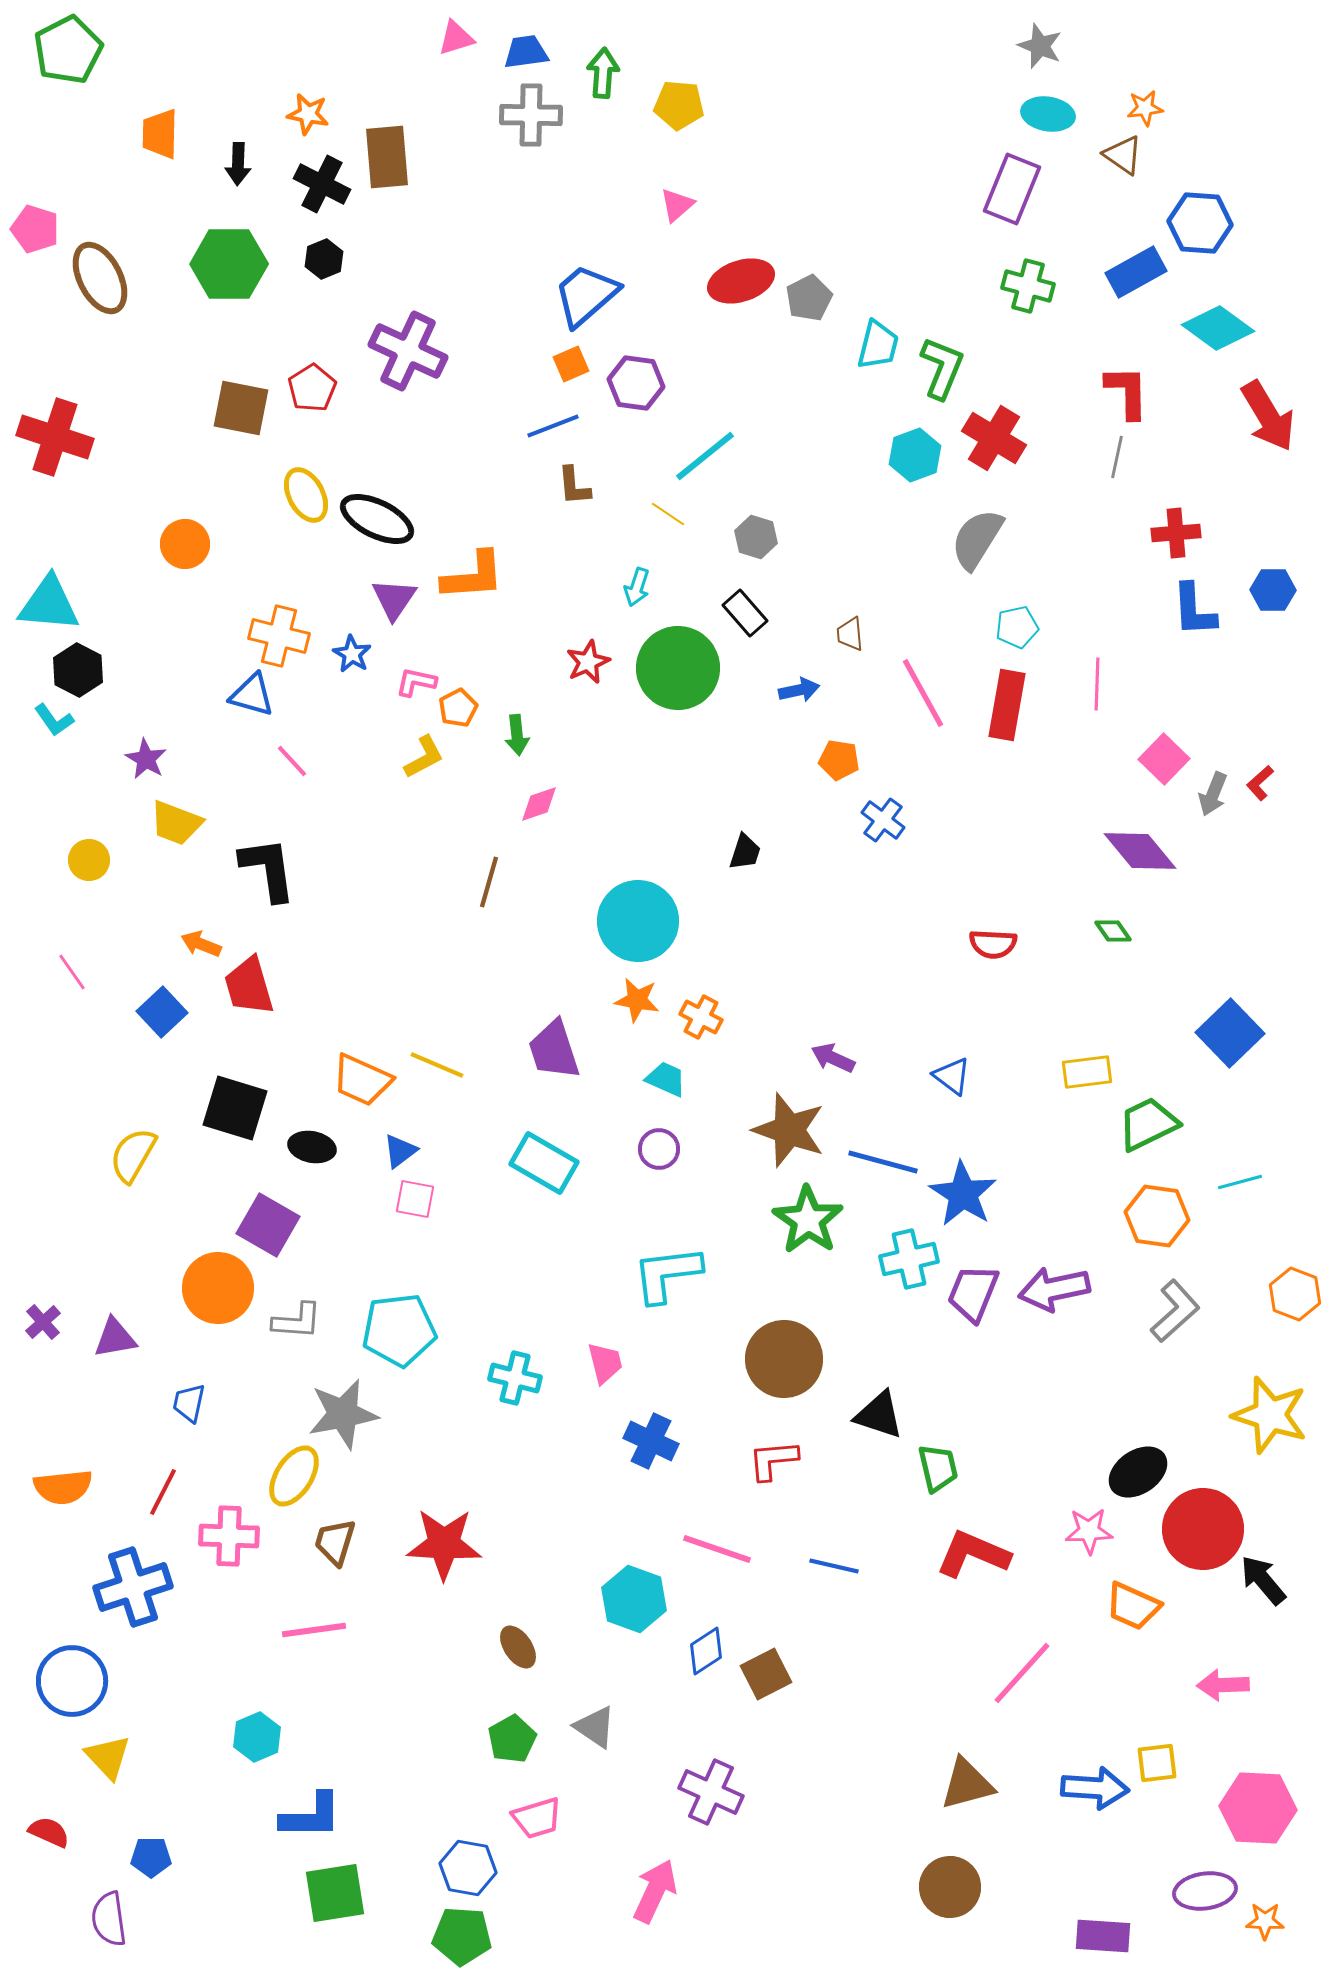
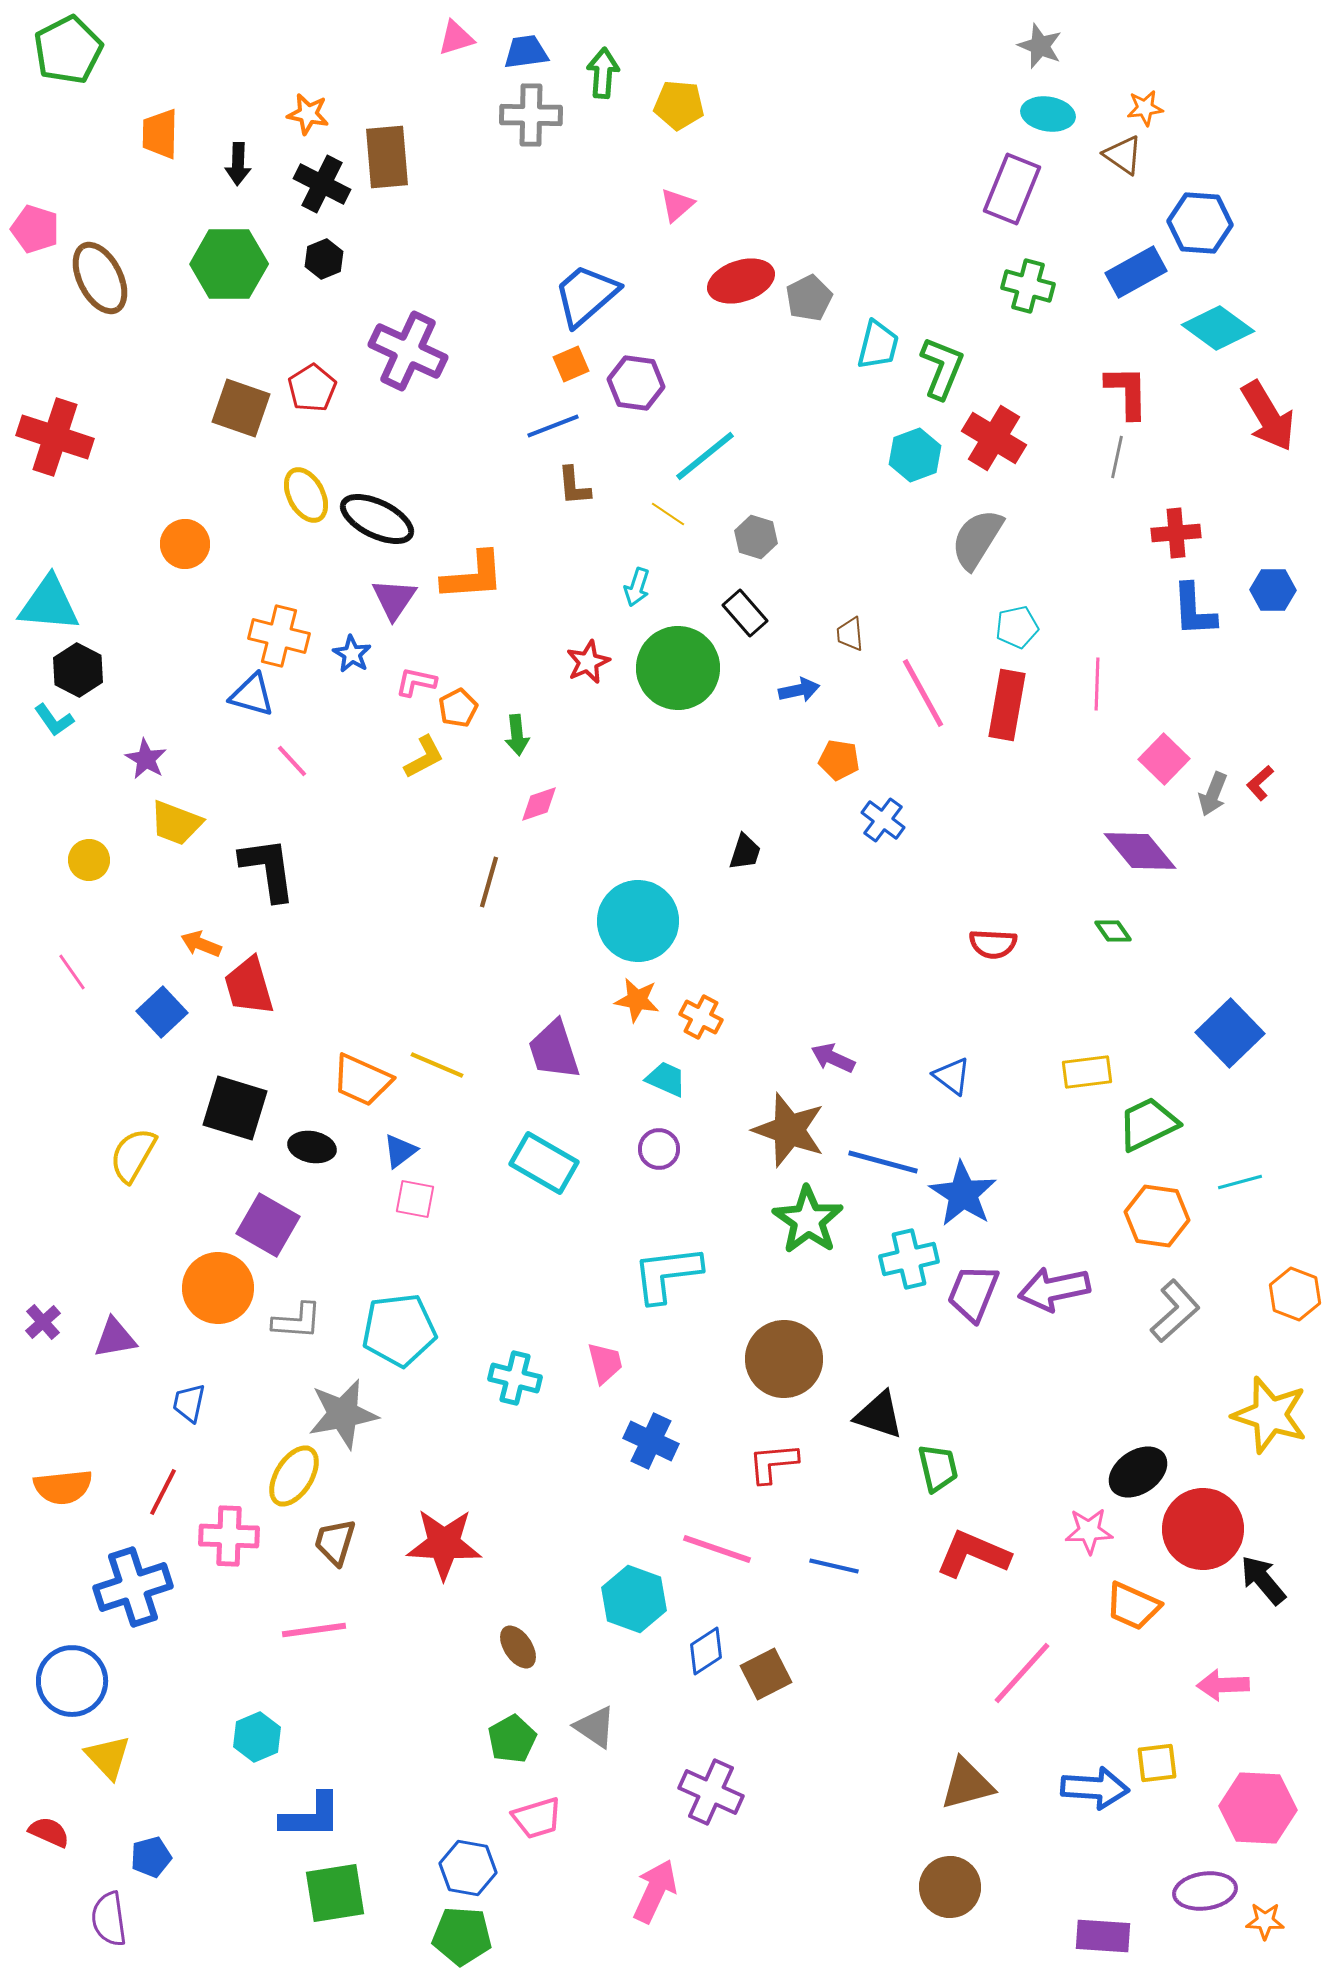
brown square at (241, 408): rotated 8 degrees clockwise
red L-shape at (773, 1460): moved 3 px down
blue pentagon at (151, 1857): rotated 15 degrees counterclockwise
